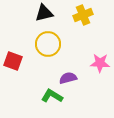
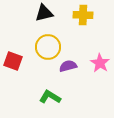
yellow cross: rotated 24 degrees clockwise
yellow circle: moved 3 px down
pink star: rotated 30 degrees clockwise
purple semicircle: moved 12 px up
green L-shape: moved 2 px left, 1 px down
